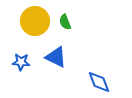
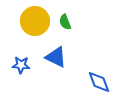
blue star: moved 3 px down
